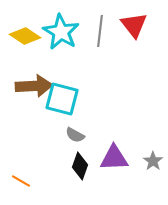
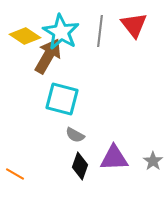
brown arrow: moved 14 px right, 30 px up; rotated 57 degrees counterclockwise
orange line: moved 6 px left, 7 px up
